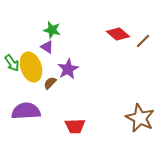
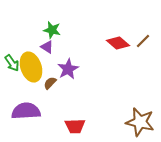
red diamond: moved 9 px down
brown star: moved 4 px down; rotated 12 degrees counterclockwise
